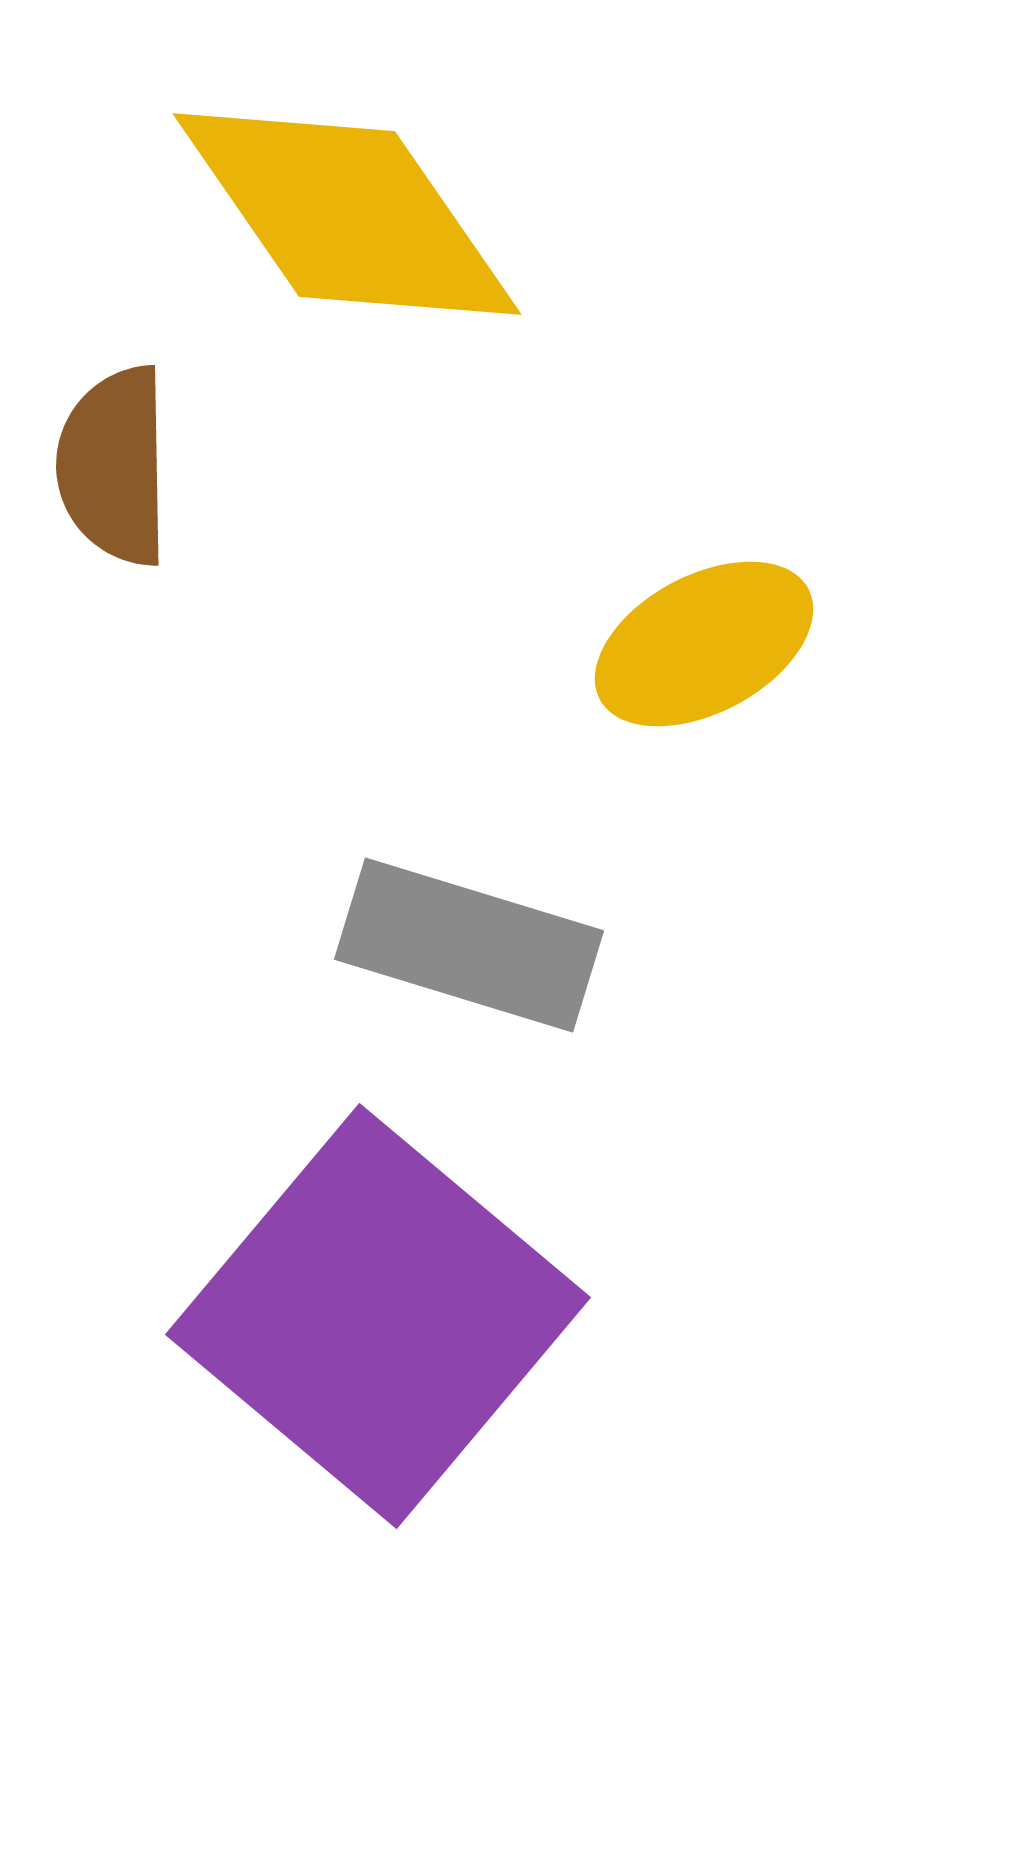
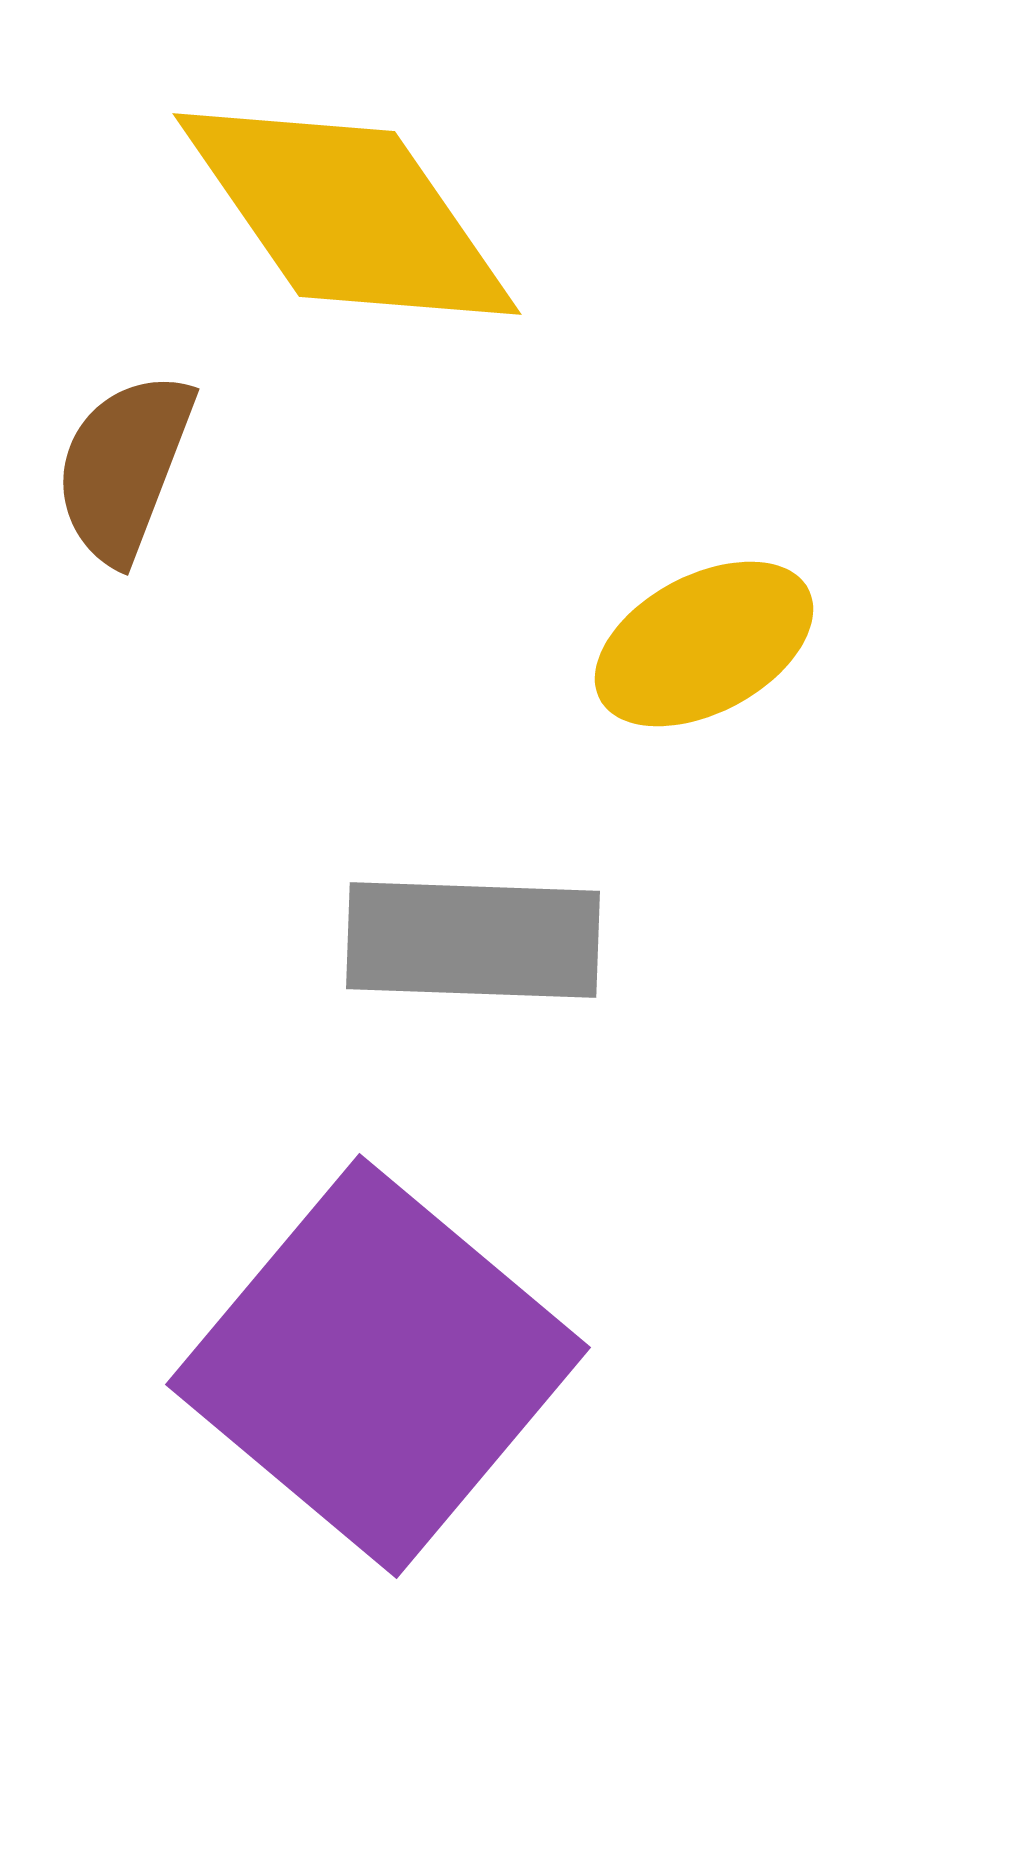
brown semicircle: moved 10 px right, 1 px down; rotated 22 degrees clockwise
gray rectangle: moved 4 px right, 5 px up; rotated 15 degrees counterclockwise
purple square: moved 50 px down
